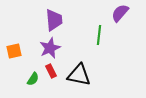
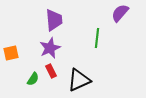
green line: moved 2 px left, 3 px down
orange square: moved 3 px left, 2 px down
black triangle: moved 5 px down; rotated 35 degrees counterclockwise
